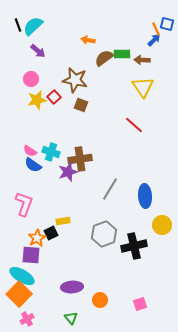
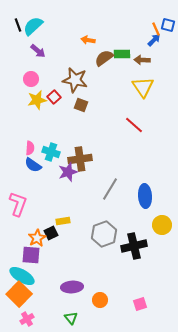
blue square: moved 1 px right, 1 px down
pink semicircle: moved 3 px up; rotated 120 degrees counterclockwise
pink L-shape: moved 6 px left
